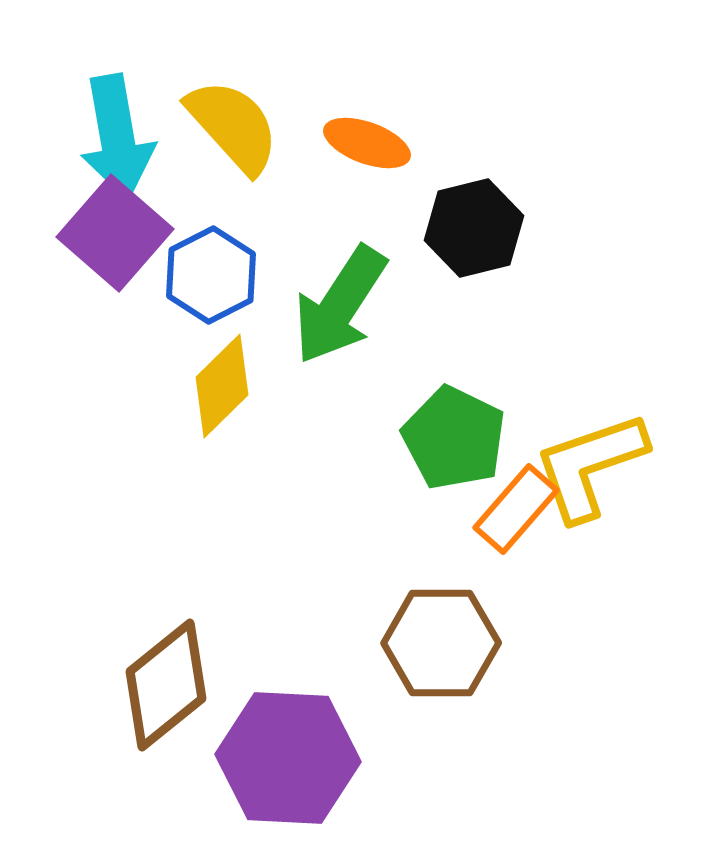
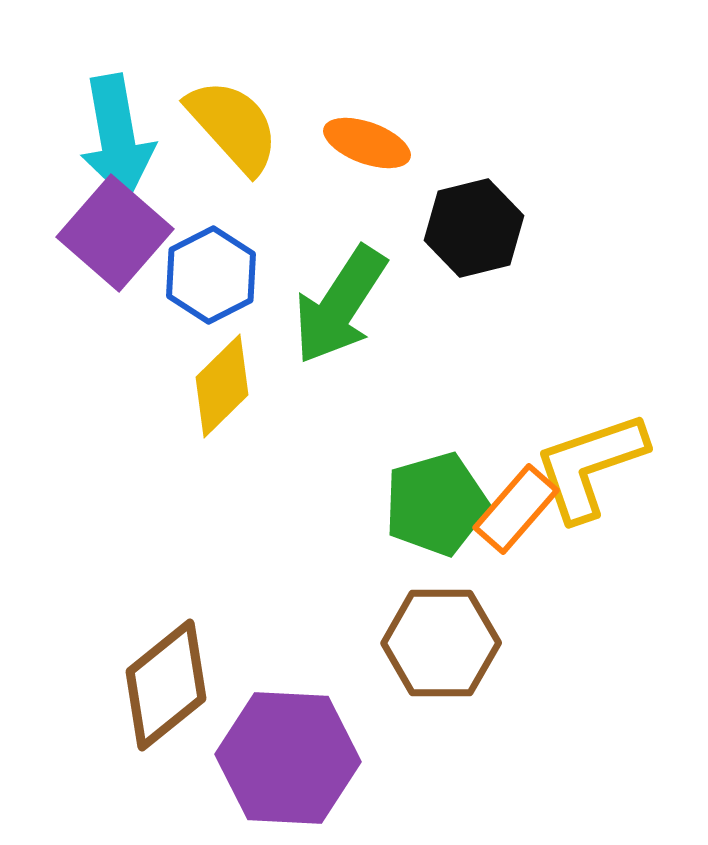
green pentagon: moved 18 px left, 66 px down; rotated 30 degrees clockwise
